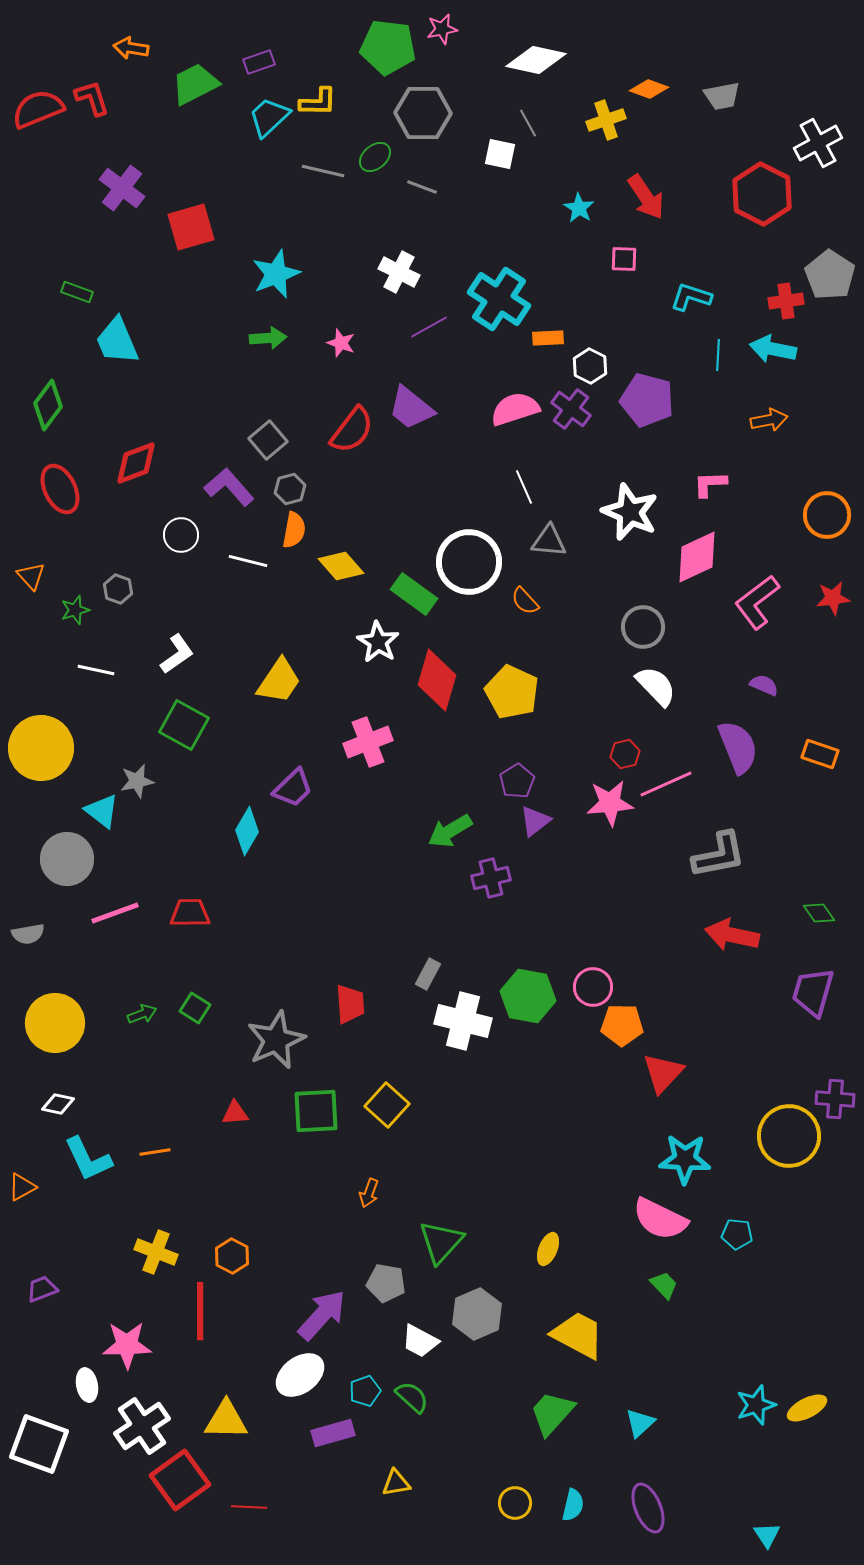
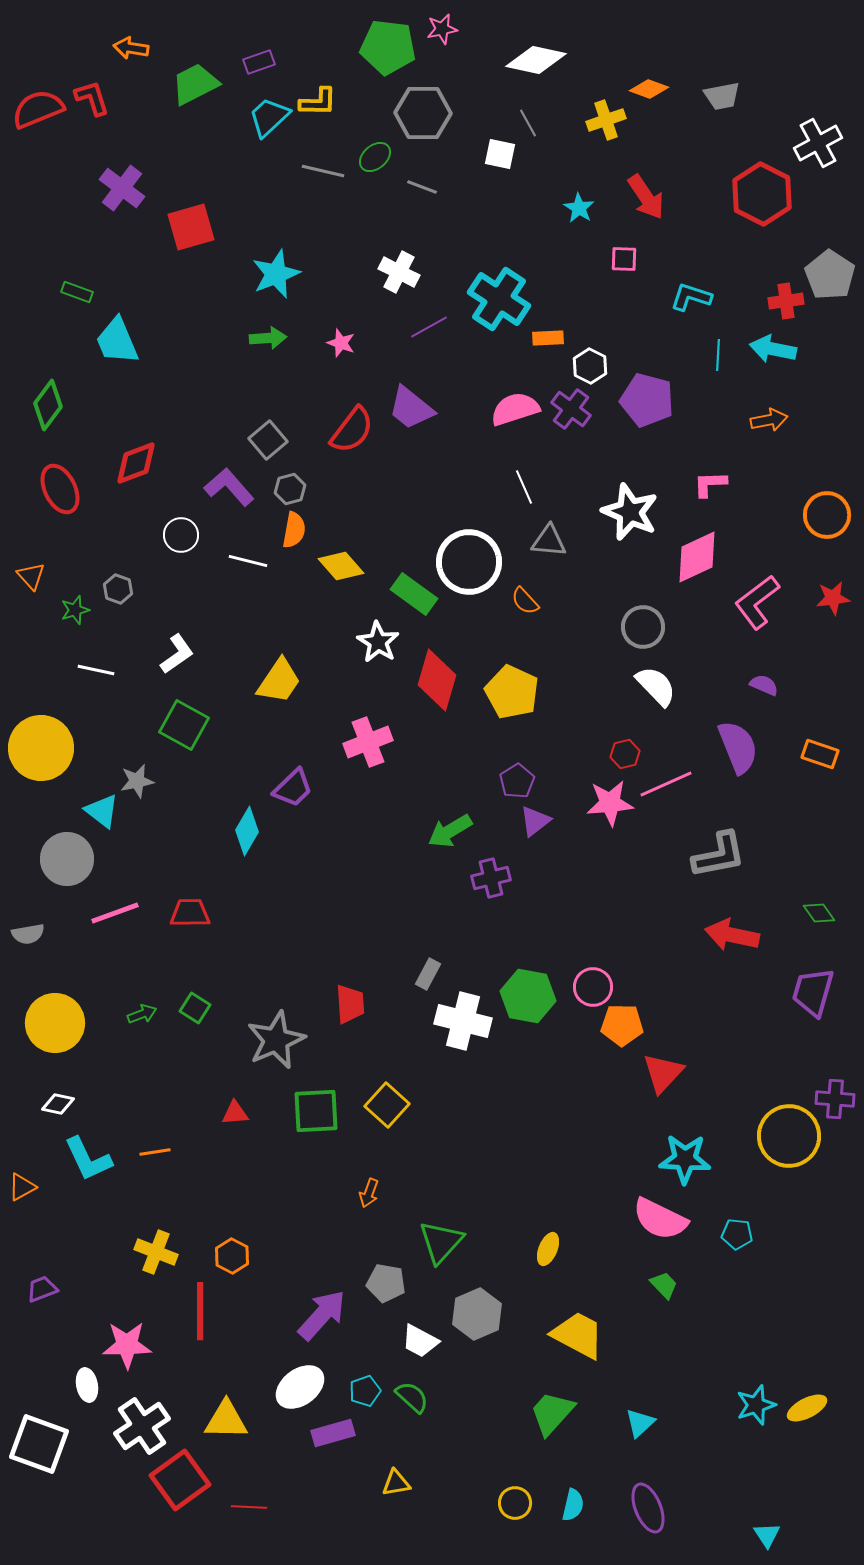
white ellipse at (300, 1375): moved 12 px down
